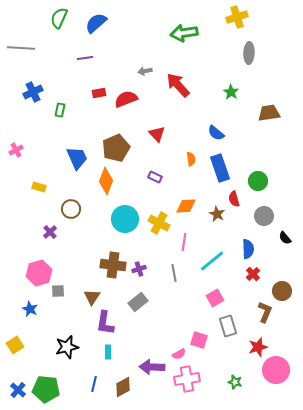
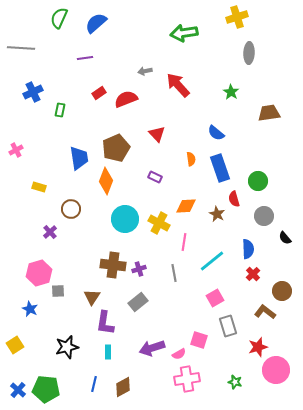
red rectangle at (99, 93): rotated 24 degrees counterclockwise
blue trapezoid at (77, 158): moved 2 px right; rotated 15 degrees clockwise
brown L-shape at (265, 312): rotated 75 degrees counterclockwise
purple arrow at (152, 367): moved 19 px up; rotated 20 degrees counterclockwise
